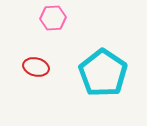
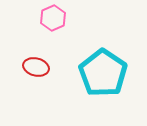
pink hexagon: rotated 20 degrees counterclockwise
